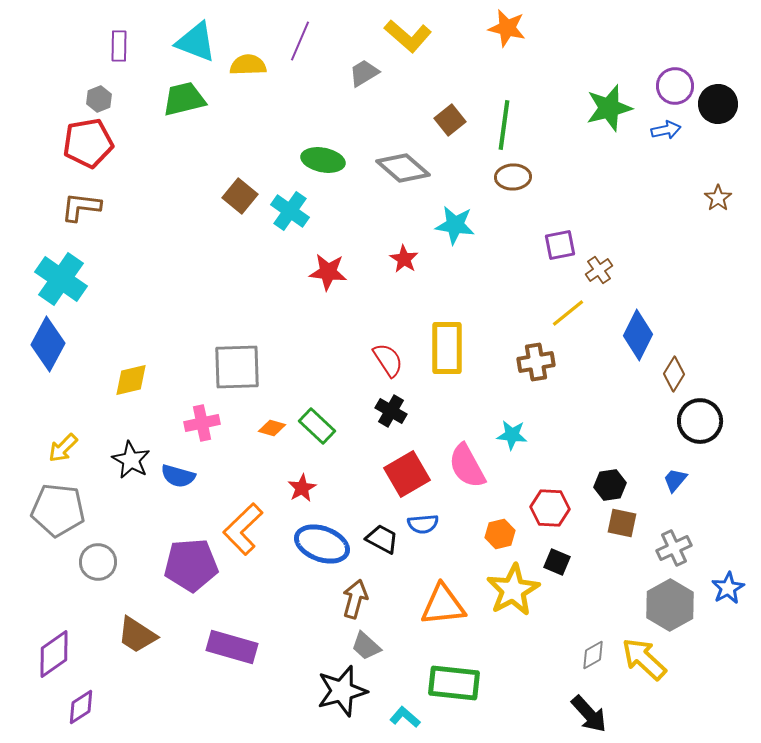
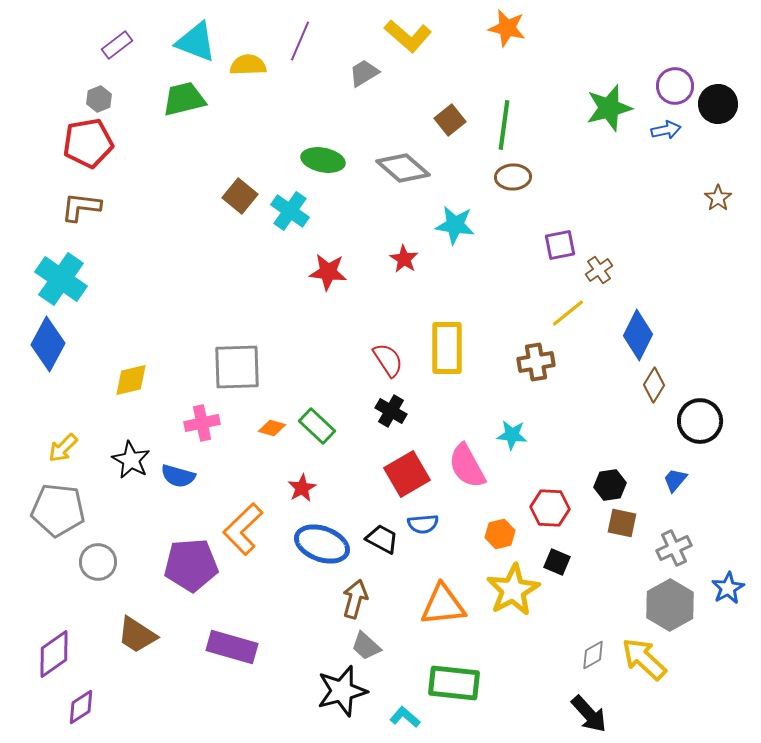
purple rectangle at (119, 46): moved 2 px left, 1 px up; rotated 52 degrees clockwise
brown diamond at (674, 374): moved 20 px left, 11 px down
